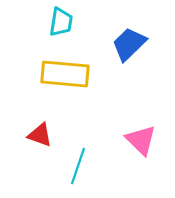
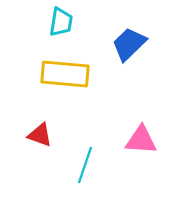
pink triangle: rotated 40 degrees counterclockwise
cyan line: moved 7 px right, 1 px up
